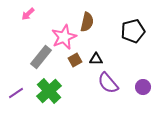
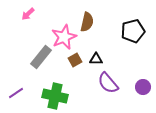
green cross: moved 6 px right, 5 px down; rotated 35 degrees counterclockwise
